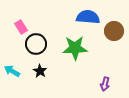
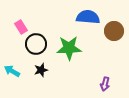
green star: moved 6 px left
black star: moved 1 px right, 1 px up; rotated 24 degrees clockwise
